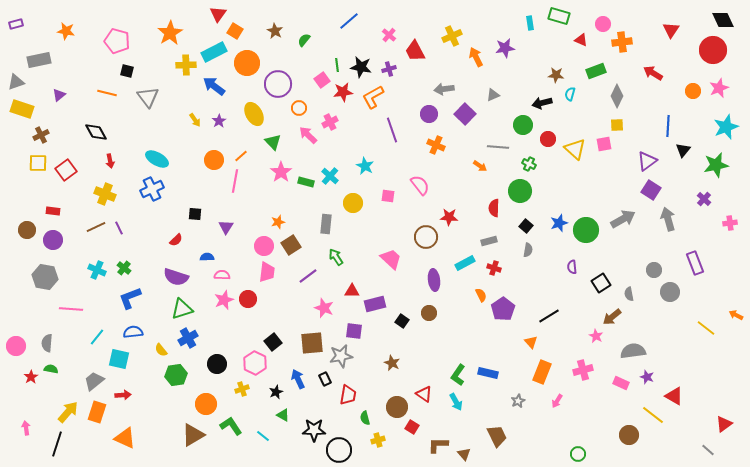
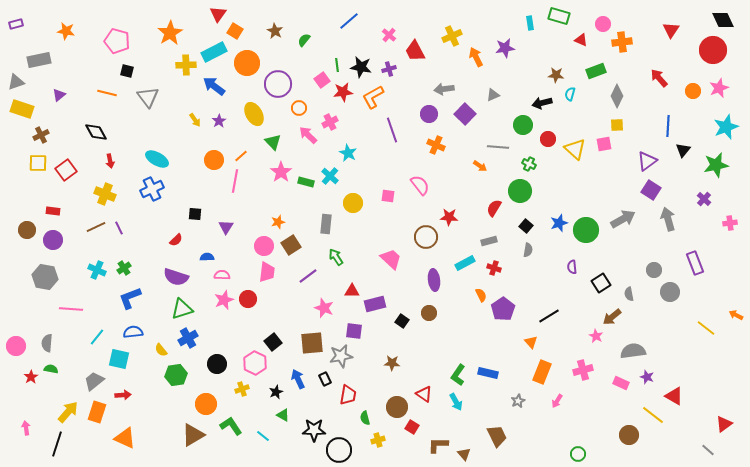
red arrow at (653, 73): moved 6 px right, 5 px down; rotated 18 degrees clockwise
cyan star at (365, 166): moved 17 px left, 13 px up
red semicircle at (494, 208): rotated 30 degrees clockwise
green cross at (124, 268): rotated 16 degrees clockwise
brown star at (392, 363): rotated 21 degrees counterclockwise
